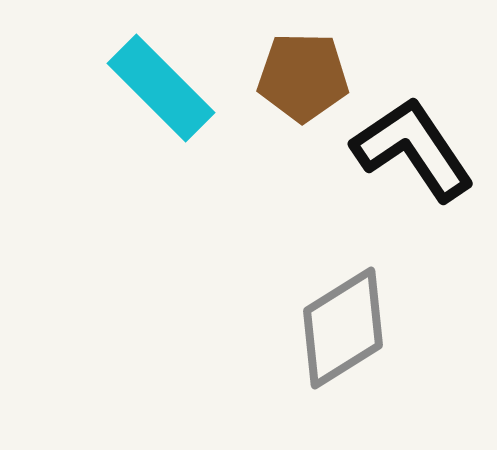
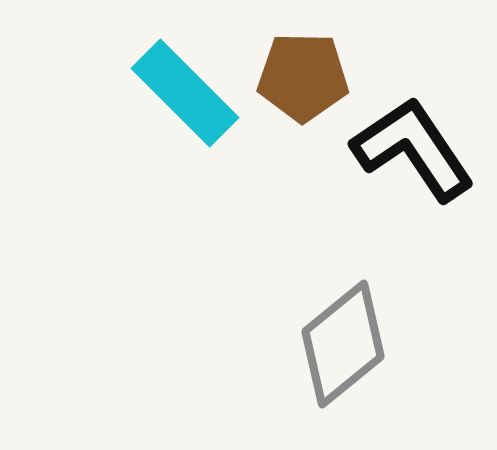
cyan rectangle: moved 24 px right, 5 px down
gray diamond: moved 16 px down; rotated 7 degrees counterclockwise
